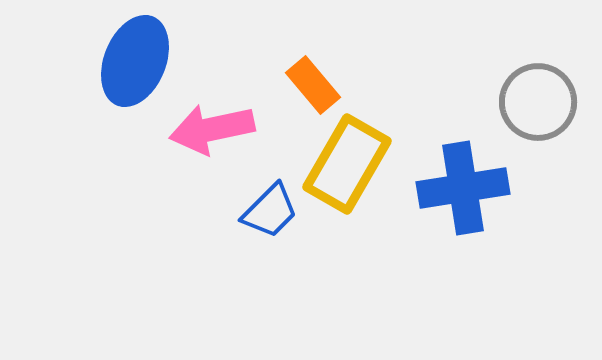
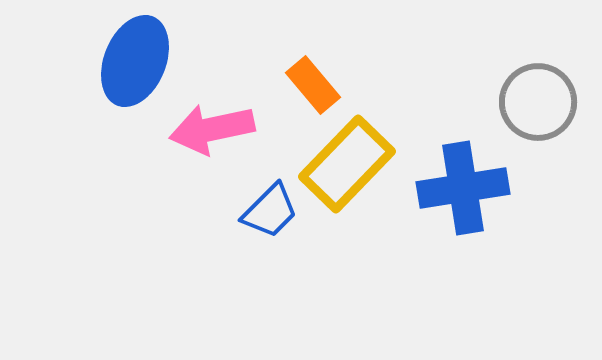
yellow rectangle: rotated 14 degrees clockwise
